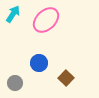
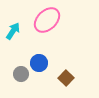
cyan arrow: moved 17 px down
pink ellipse: moved 1 px right
gray circle: moved 6 px right, 9 px up
